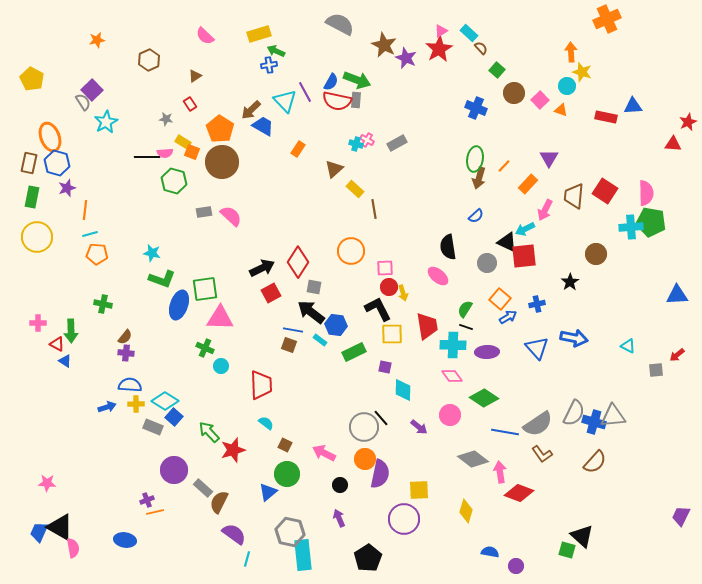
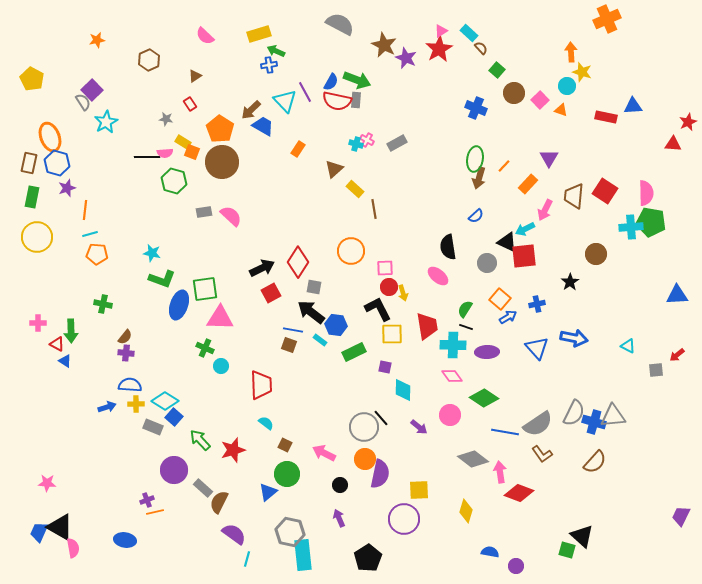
green arrow at (209, 432): moved 9 px left, 8 px down
